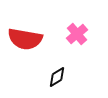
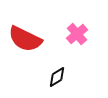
red semicircle: rotated 16 degrees clockwise
